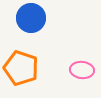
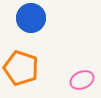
pink ellipse: moved 10 px down; rotated 30 degrees counterclockwise
